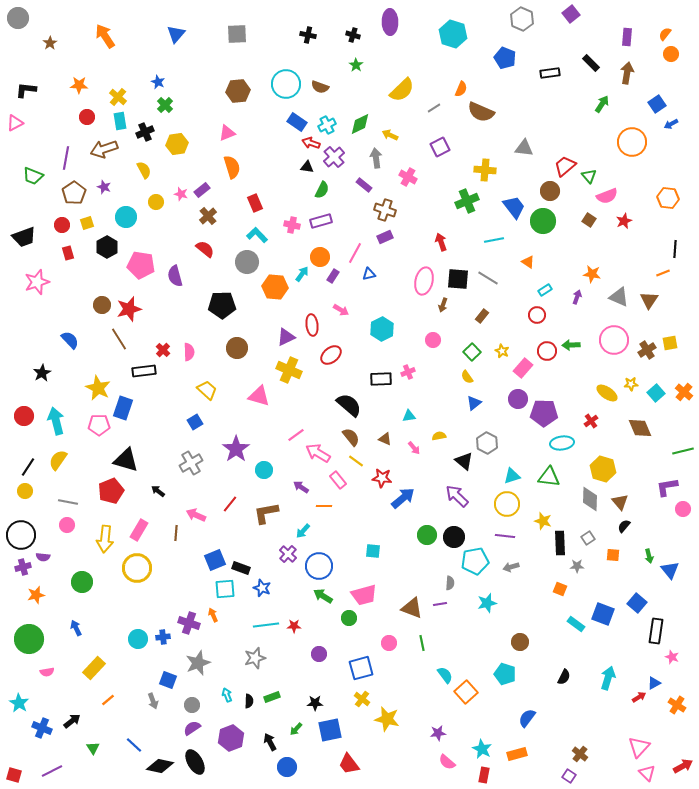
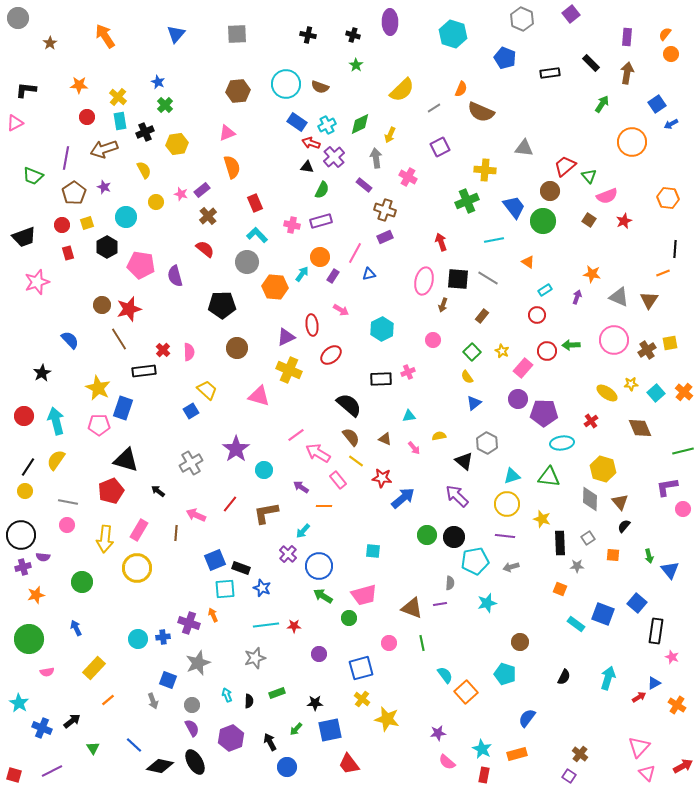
yellow arrow at (390, 135): rotated 91 degrees counterclockwise
blue square at (195, 422): moved 4 px left, 11 px up
yellow semicircle at (58, 460): moved 2 px left
yellow star at (543, 521): moved 1 px left, 2 px up
green rectangle at (272, 697): moved 5 px right, 4 px up
purple semicircle at (192, 728): rotated 96 degrees clockwise
